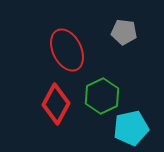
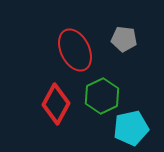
gray pentagon: moved 7 px down
red ellipse: moved 8 px right
